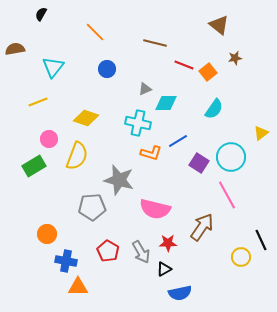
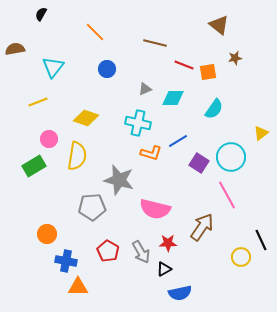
orange square: rotated 30 degrees clockwise
cyan diamond: moved 7 px right, 5 px up
yellow semicircle: rotated 12 degrees counterclockwise
